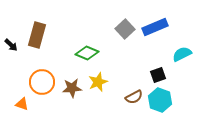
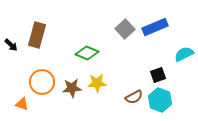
cyan semicircle: moved 2 px right
yellow star: moved 1 px left, 1 px down; rotated 18 degrees clockwise
